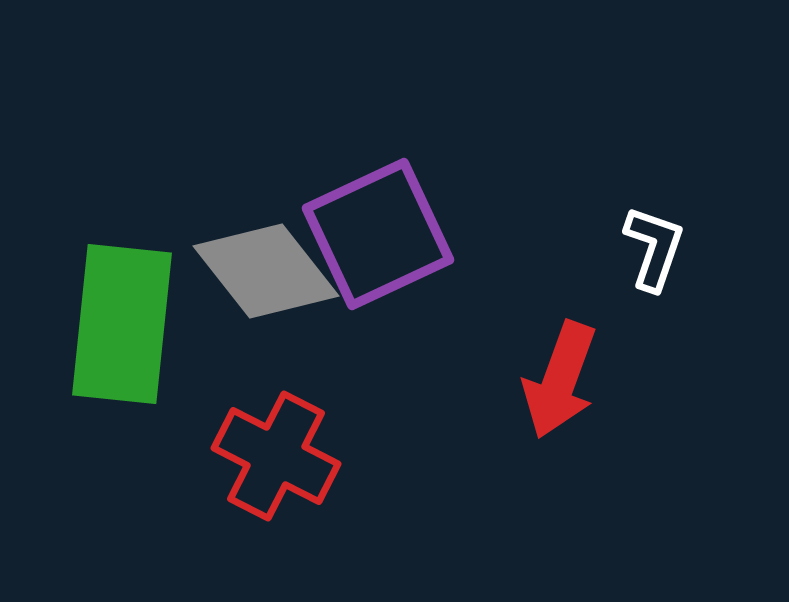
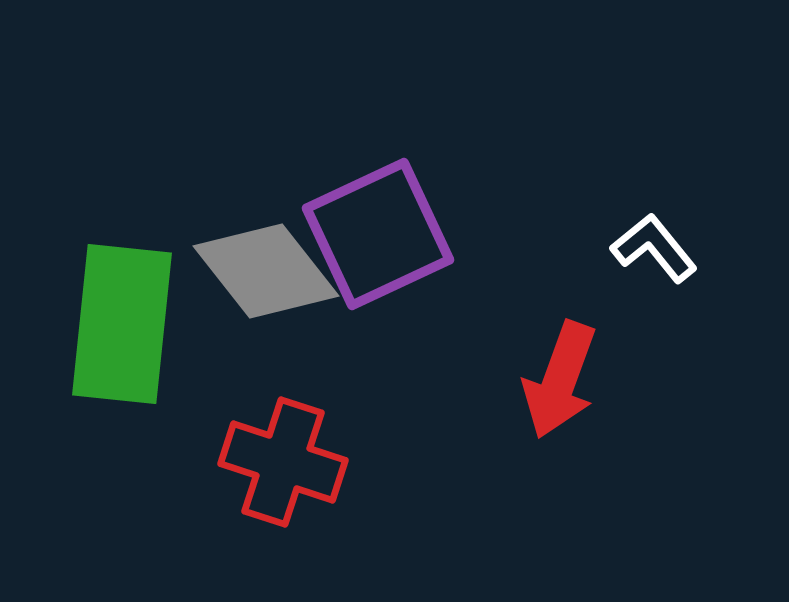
white L-shape: rotated 58 degrees counterclockwise
red cross: moved 7 px right, 6 px down; rotated 9 degrees counterclockwise
